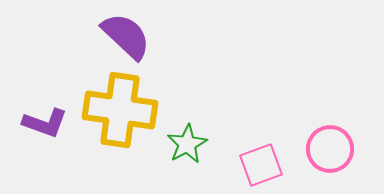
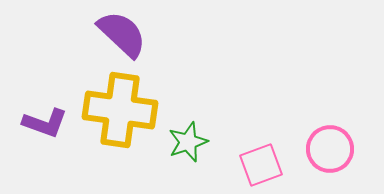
purple semicircle: moved 4 px left, 2 px up
green star: moved 1 px right, 2 px up; rotated 9 degrees clockwise
